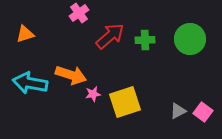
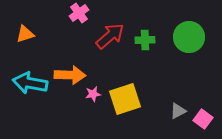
green circle: moved 1 px left, 2 px up
orange arrow: moved 1 px left; rotated 16 degrees counterclockwise
yellow square: moved 3 px up
pink square: moved 7 px down
